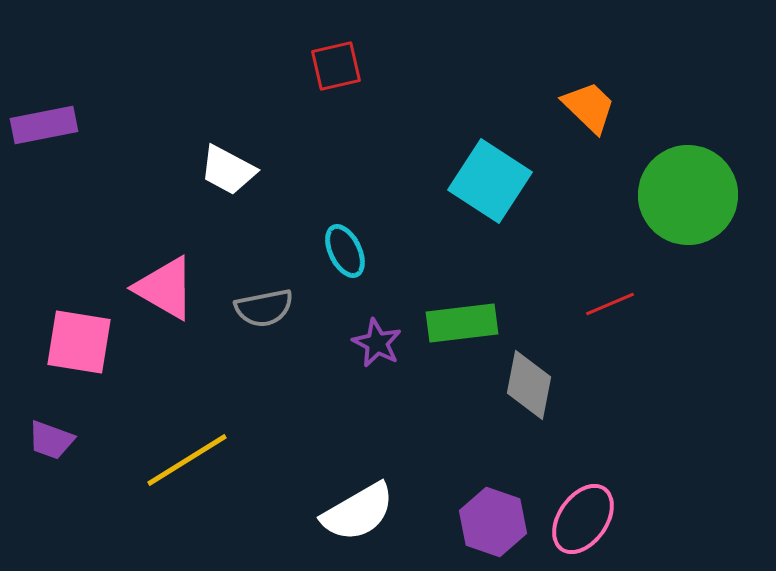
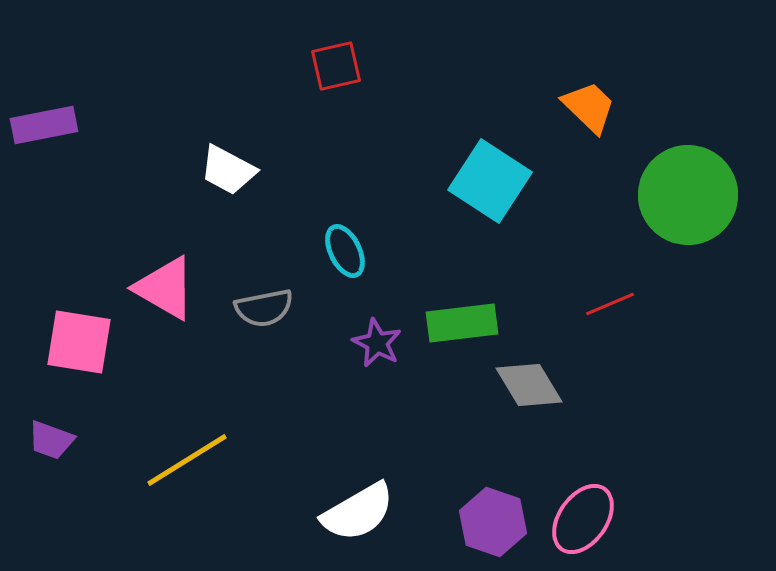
gray diamond: rotated 42 degrees counterclockwise
